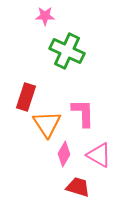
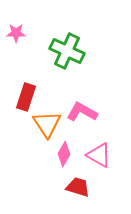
pink star: moved 29 px left, 17 px down
pink L-shape: moved 1 px left, 1 px up; rotated 60 degrees counterclockwise
